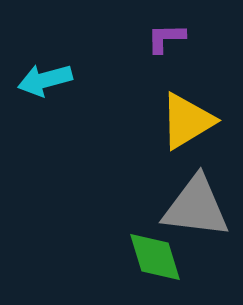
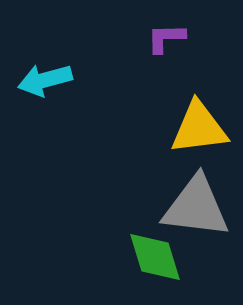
yellow triangle: moved 12 px right, 7 px down; rotated 24 degrees clockwise
